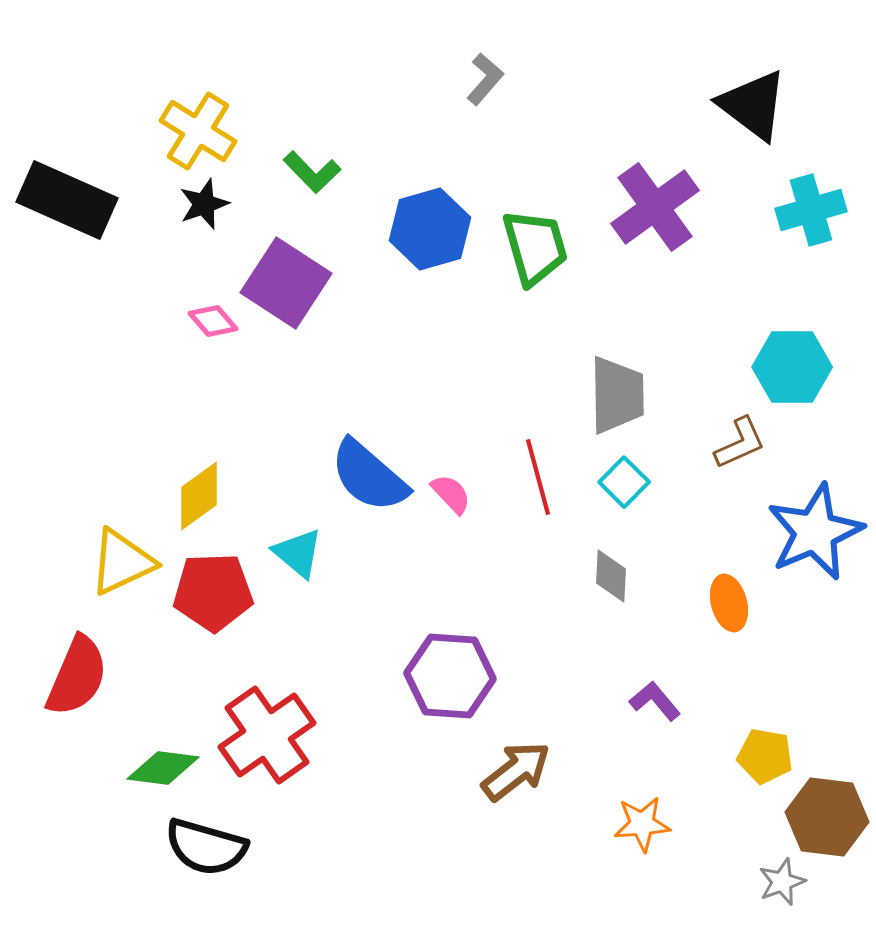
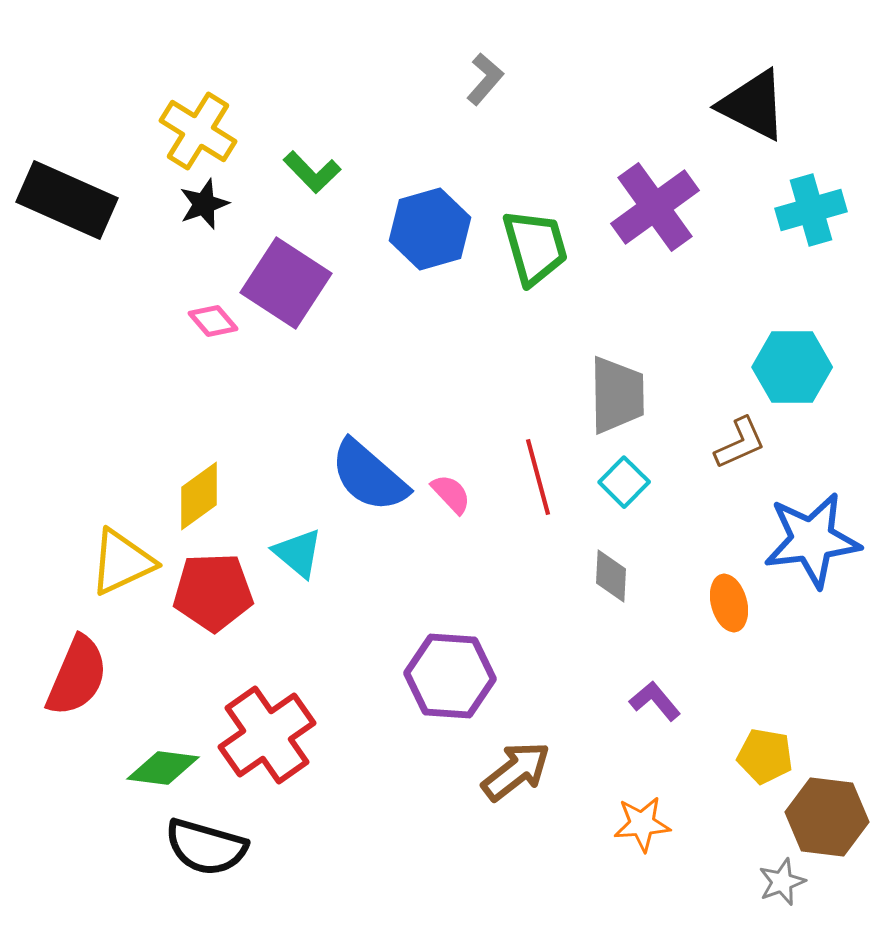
black triangle: rotated 10 degrees counterclockwise
blue star: moved 3 px left, 8 px down; rotated 16 degrees clockwise
